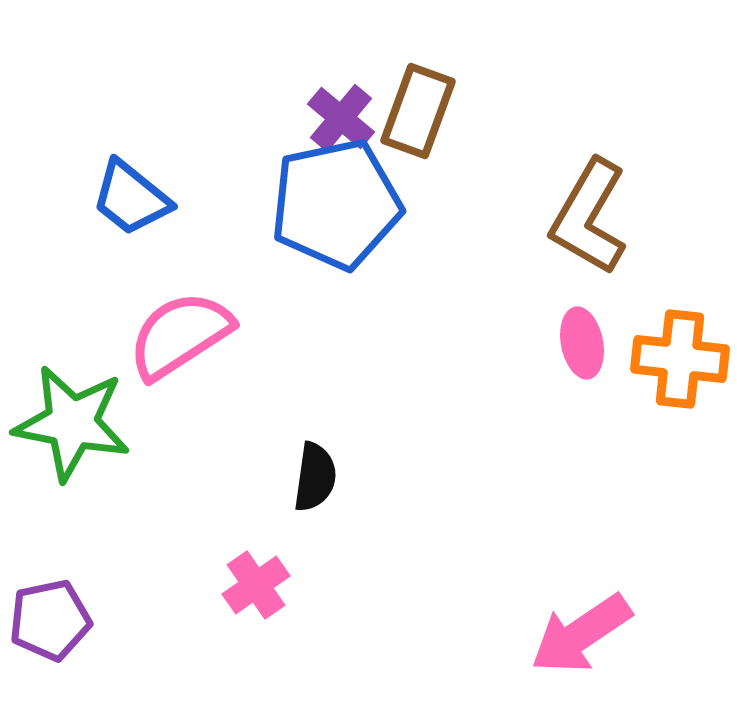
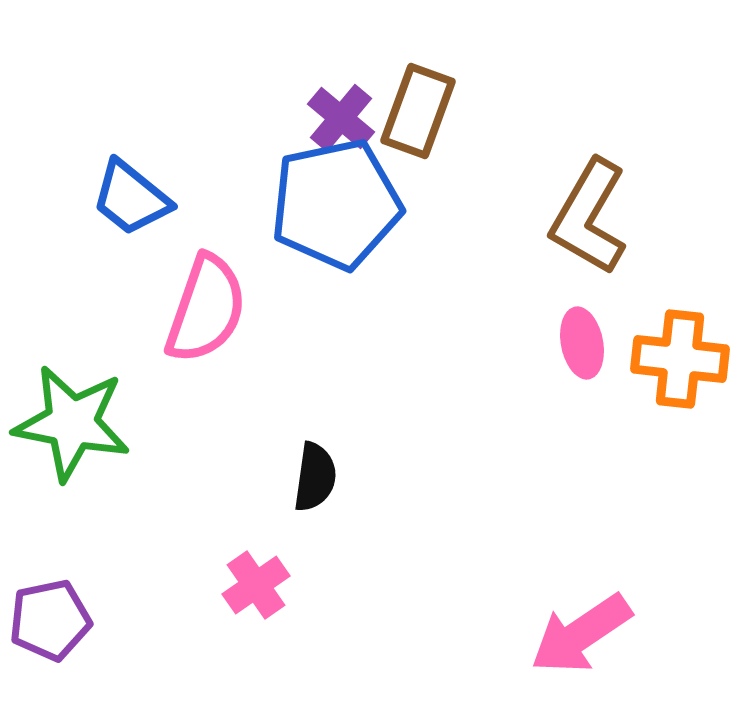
pink semicircle: moved 26 px right, 26 px up; rotated 142 degrees clockwise
